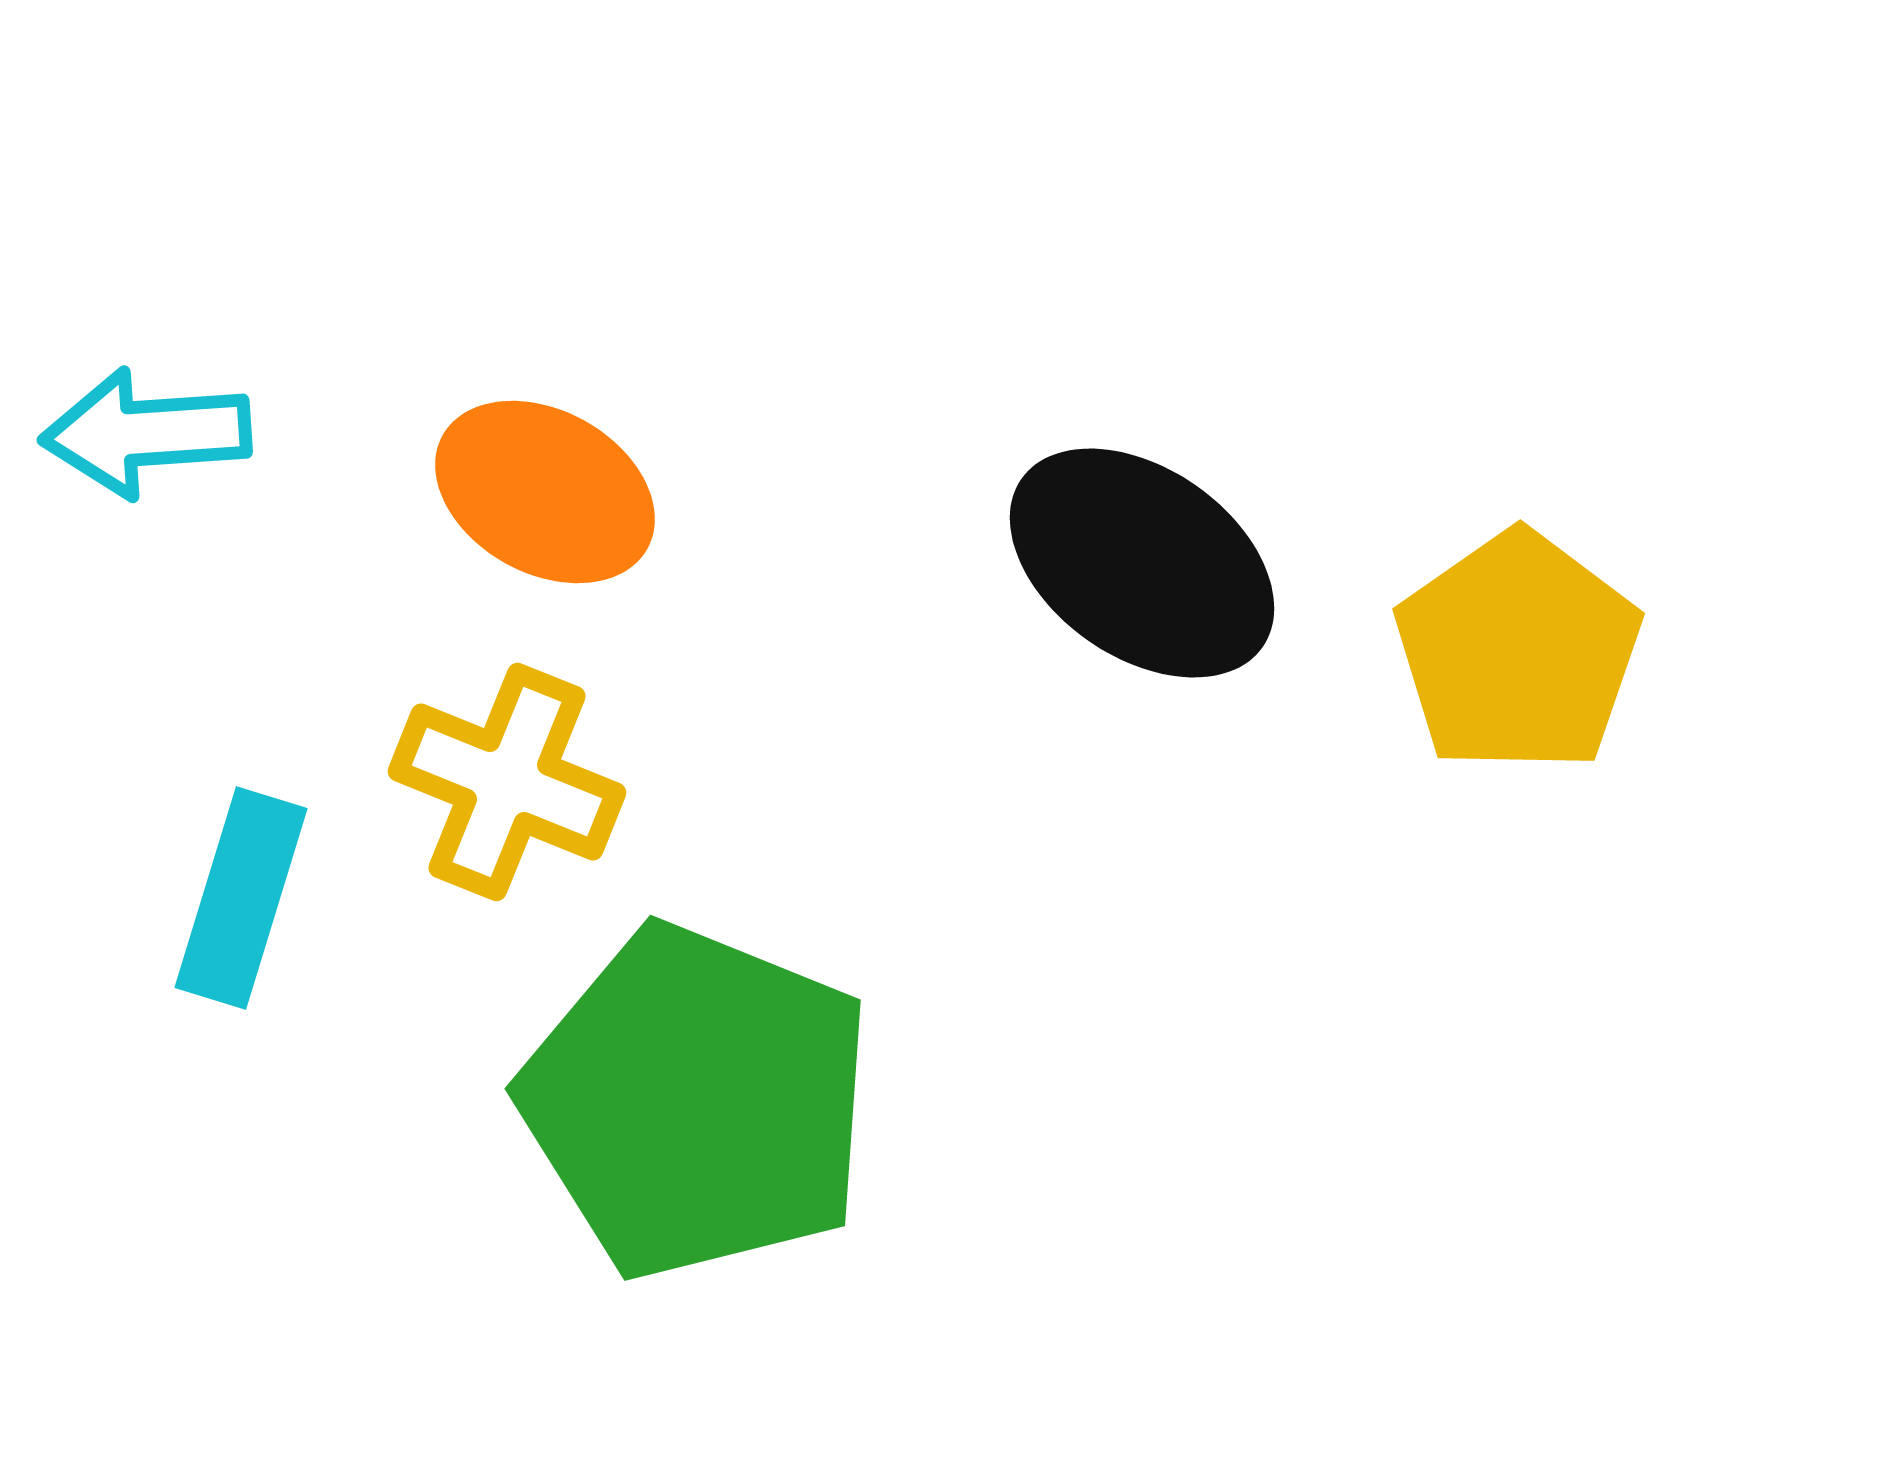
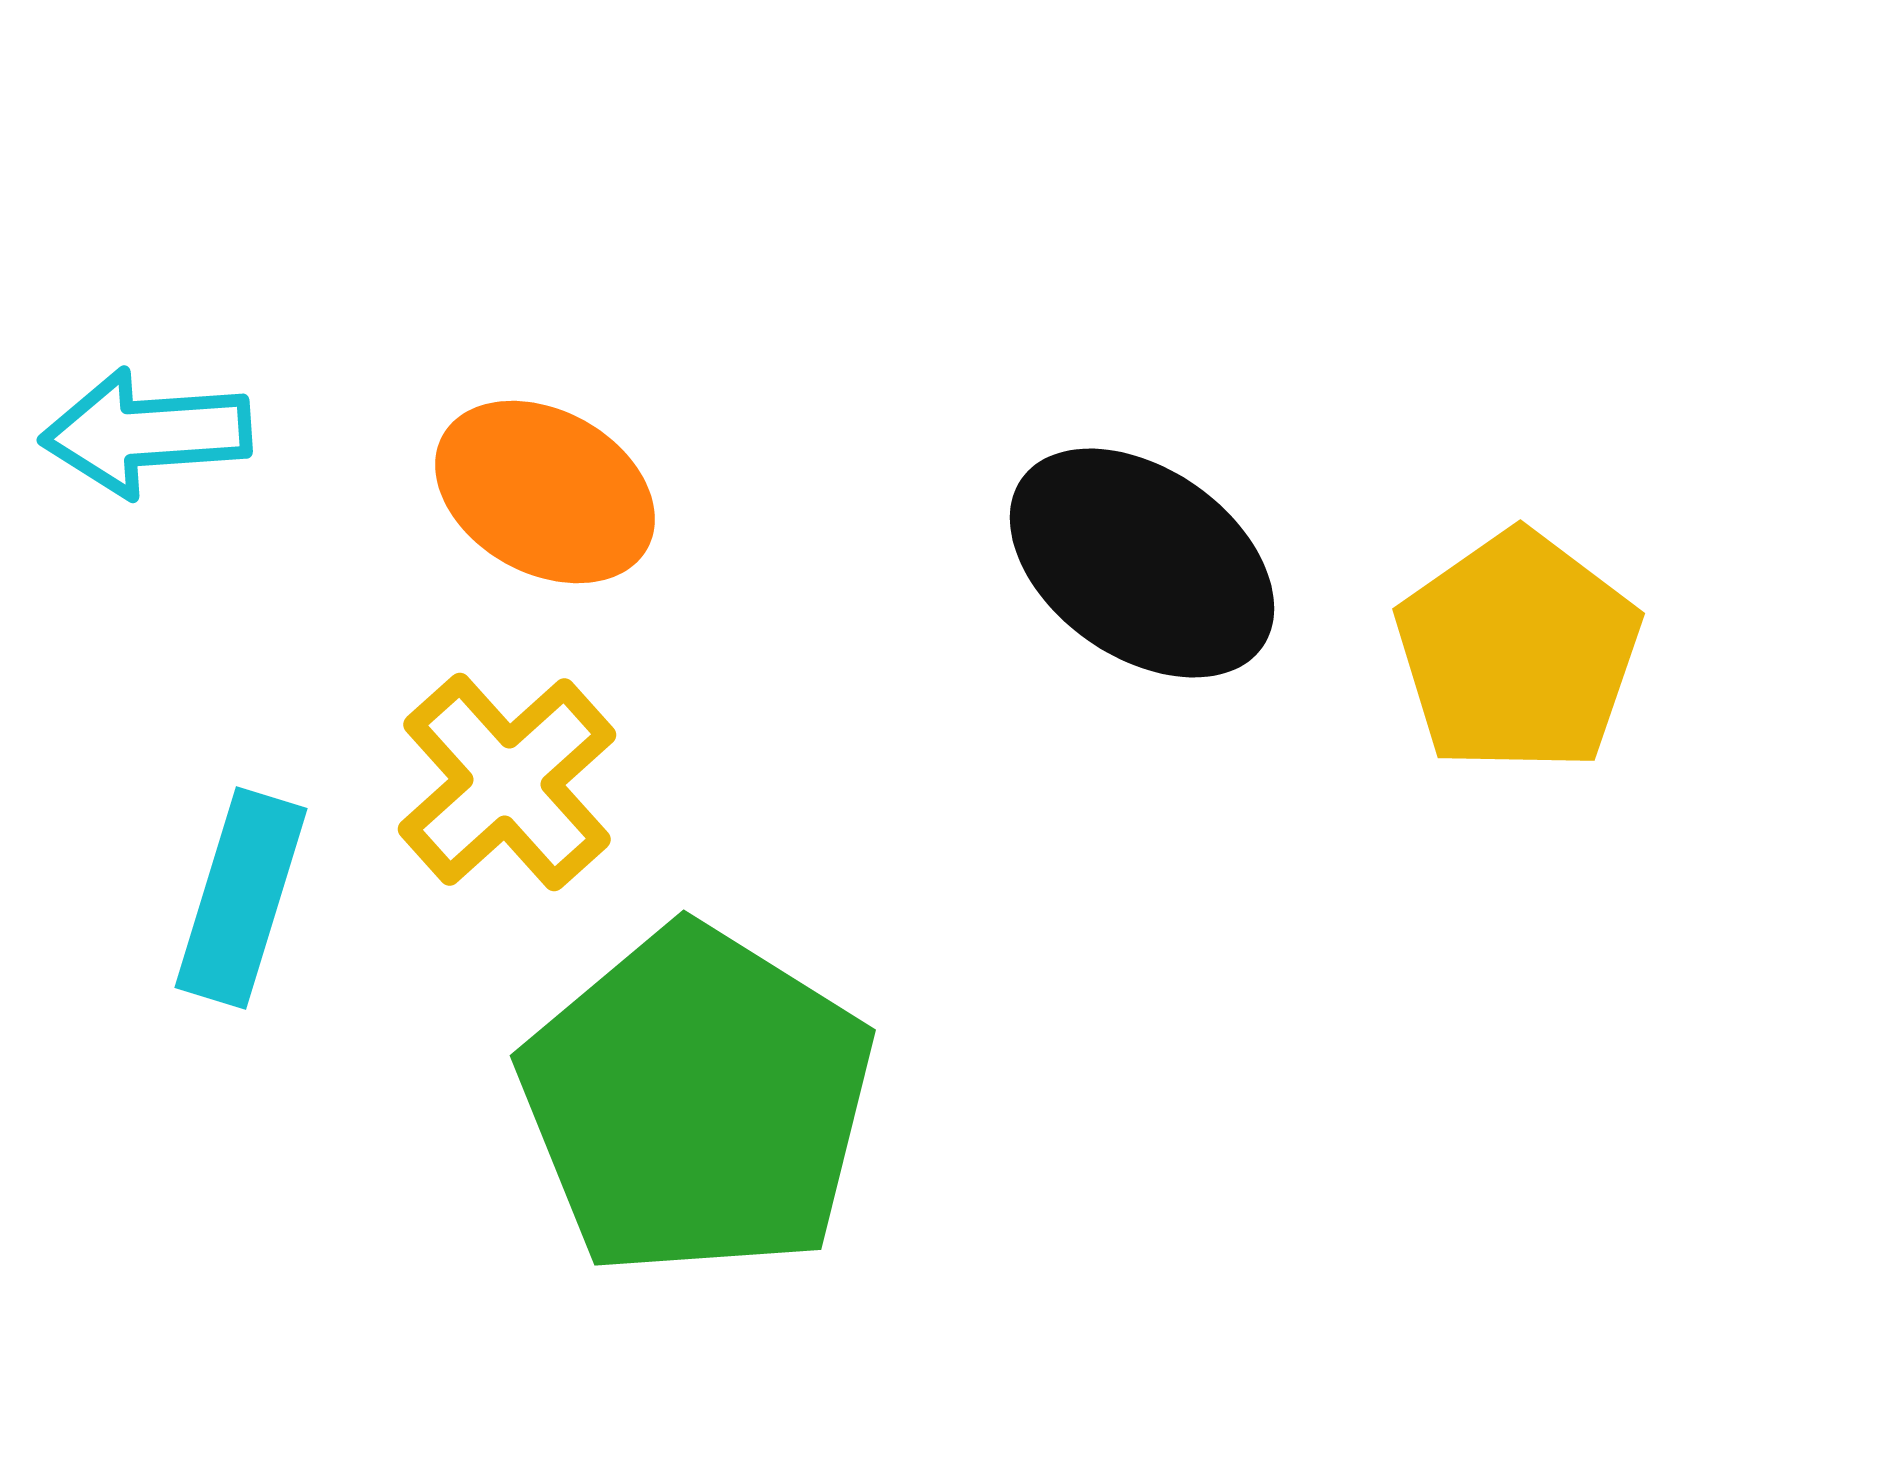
yellow cross: rotated 26 degrees clockwise
green pentagon: rotated 10 degrees clockwise
